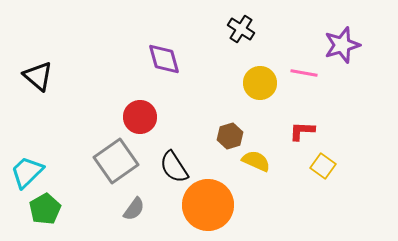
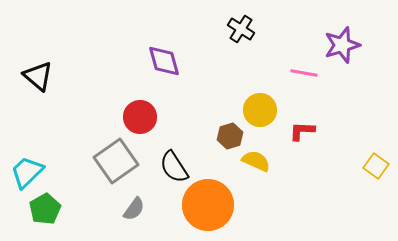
purple diamond: moved 2 px down
yellow circle: moved 27 px down
yellow square: moved 53 px right
